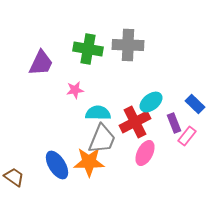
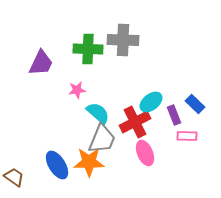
gray cross: moved 5 px left, 5 px up
green cross: rotated 8 degrees counterclockwise
pink star: moved 2 px right
cyan semicircle: rotated 40 degrees clockwise
purple rectangle: moved 8 px up
pink rectangle: rotated 54 degrees clockwise
pink ellipse: rotated 50 degrees counterclockwise
